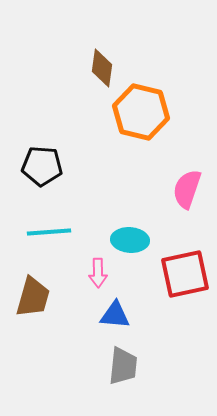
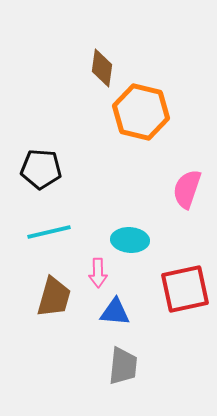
black pentagon: moved 1 px left, 3 px down
cyan line: rotated 9 degrees counterclockwise
red square: moved 15 px down
brown trapezoid: moved 21 px right
blue triangle: moved 3 px up
